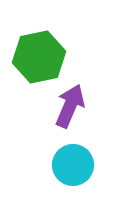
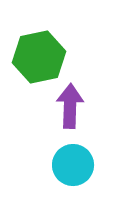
purple arrow: rotated 21 degrees counterclockwise
